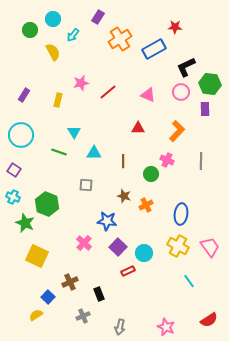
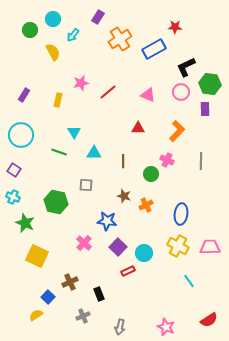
green hexagon at (47, 204): moved 9 px right, 2 px up; rotated 10 degrees counterclockwise
pink trapezoid at (210, 247): rotated 55 degrees counterclockwise
